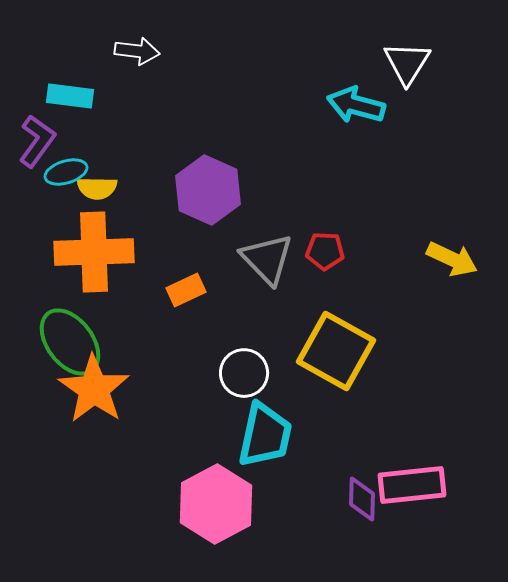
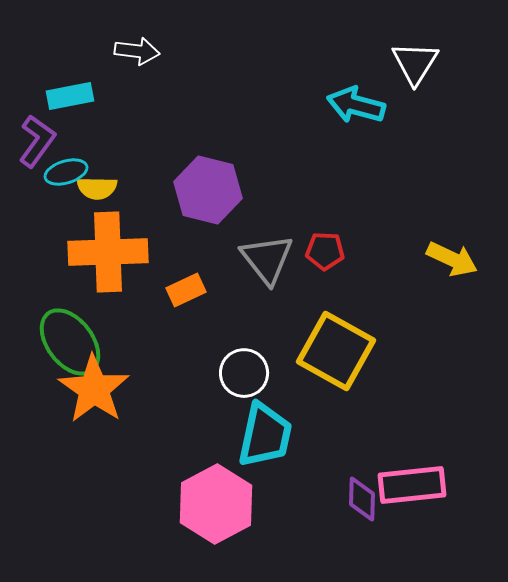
white triangle: moved 8 px right
cyan rectangle: rotated 18 degrees counterclockwise
purple hexagon: rotated 10 degrees counterclockwise
orange cross: moved 14 px right
gray triangle: rotated 6 degrees clockwise
